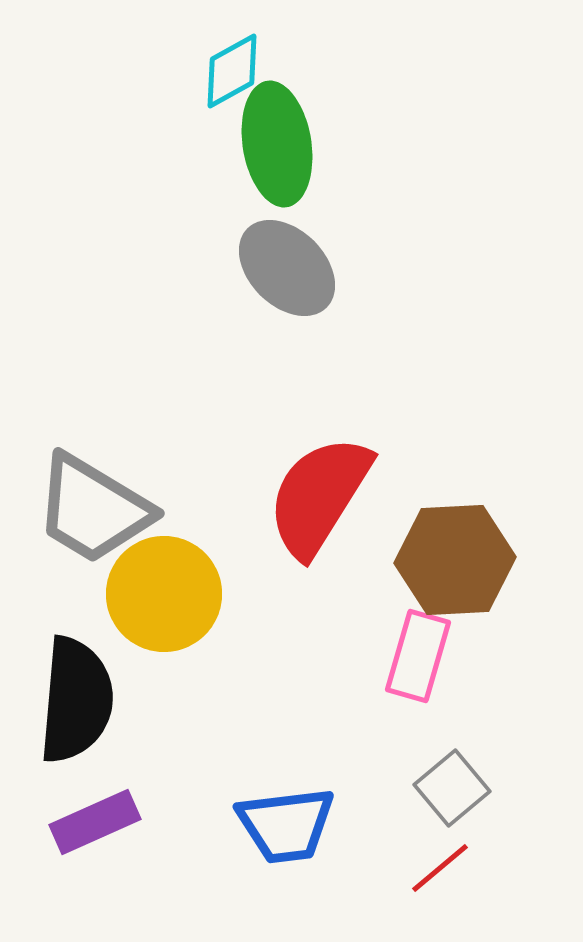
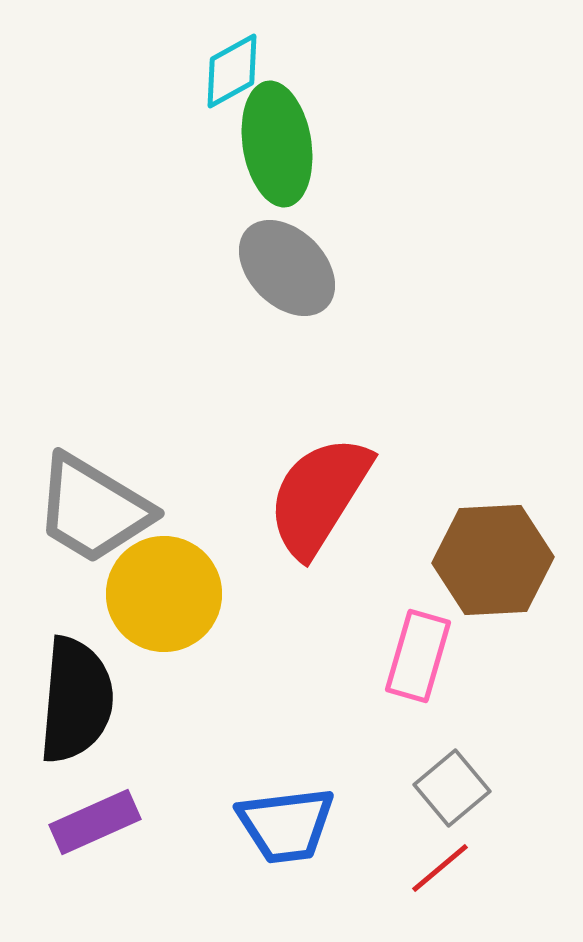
brown hexagon: moved 38 px right
